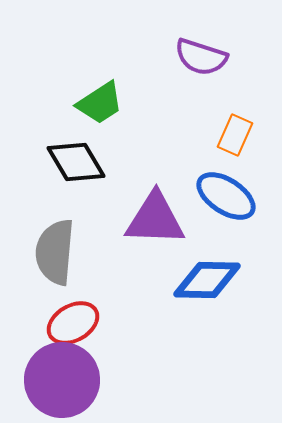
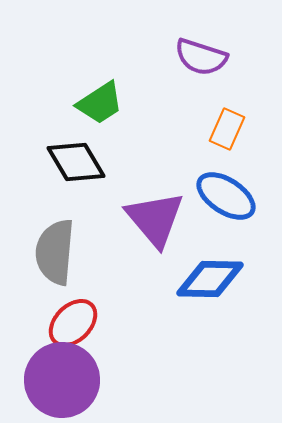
orange rectangle: moved 8 px left, 6 px up
purple triangle: rotated 48 degrees clockwise
blue diamond: moved 3 px right, 1 px up
red ellipse: rotated 15 degrees counterclockwise
